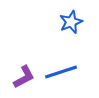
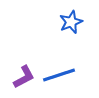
blue line: moved 2 px left, 3 px down
